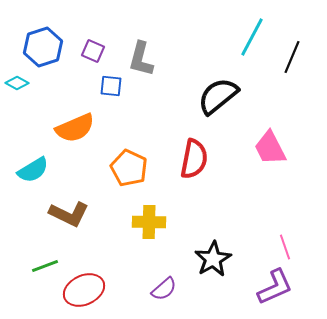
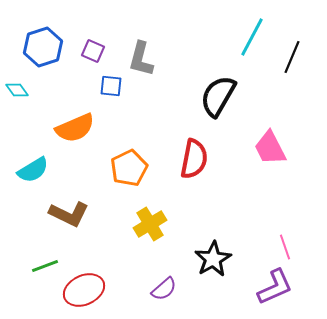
cyan diamond: moved 7 px down; rotated 25 degrees clockwise
black semicircle: rotated 21 degrees counterclockwise
orange pentagon: rotated 21 degrees clockwise
yellow cross: moved 1 px right, 2 px down; rotated 32 degrees counterclockwise
